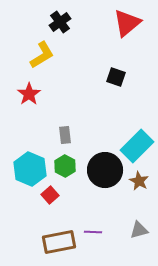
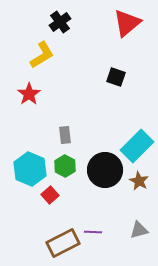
brown rectangle: moved 4 px right, 1 px down; rotated 16 degrees counterclockwise
